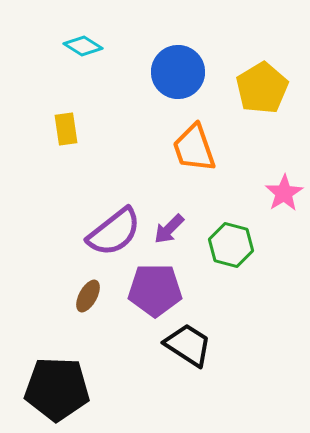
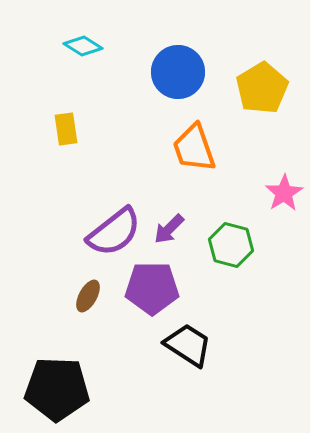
purple pentagon: moved 3 px left, 2 px up
